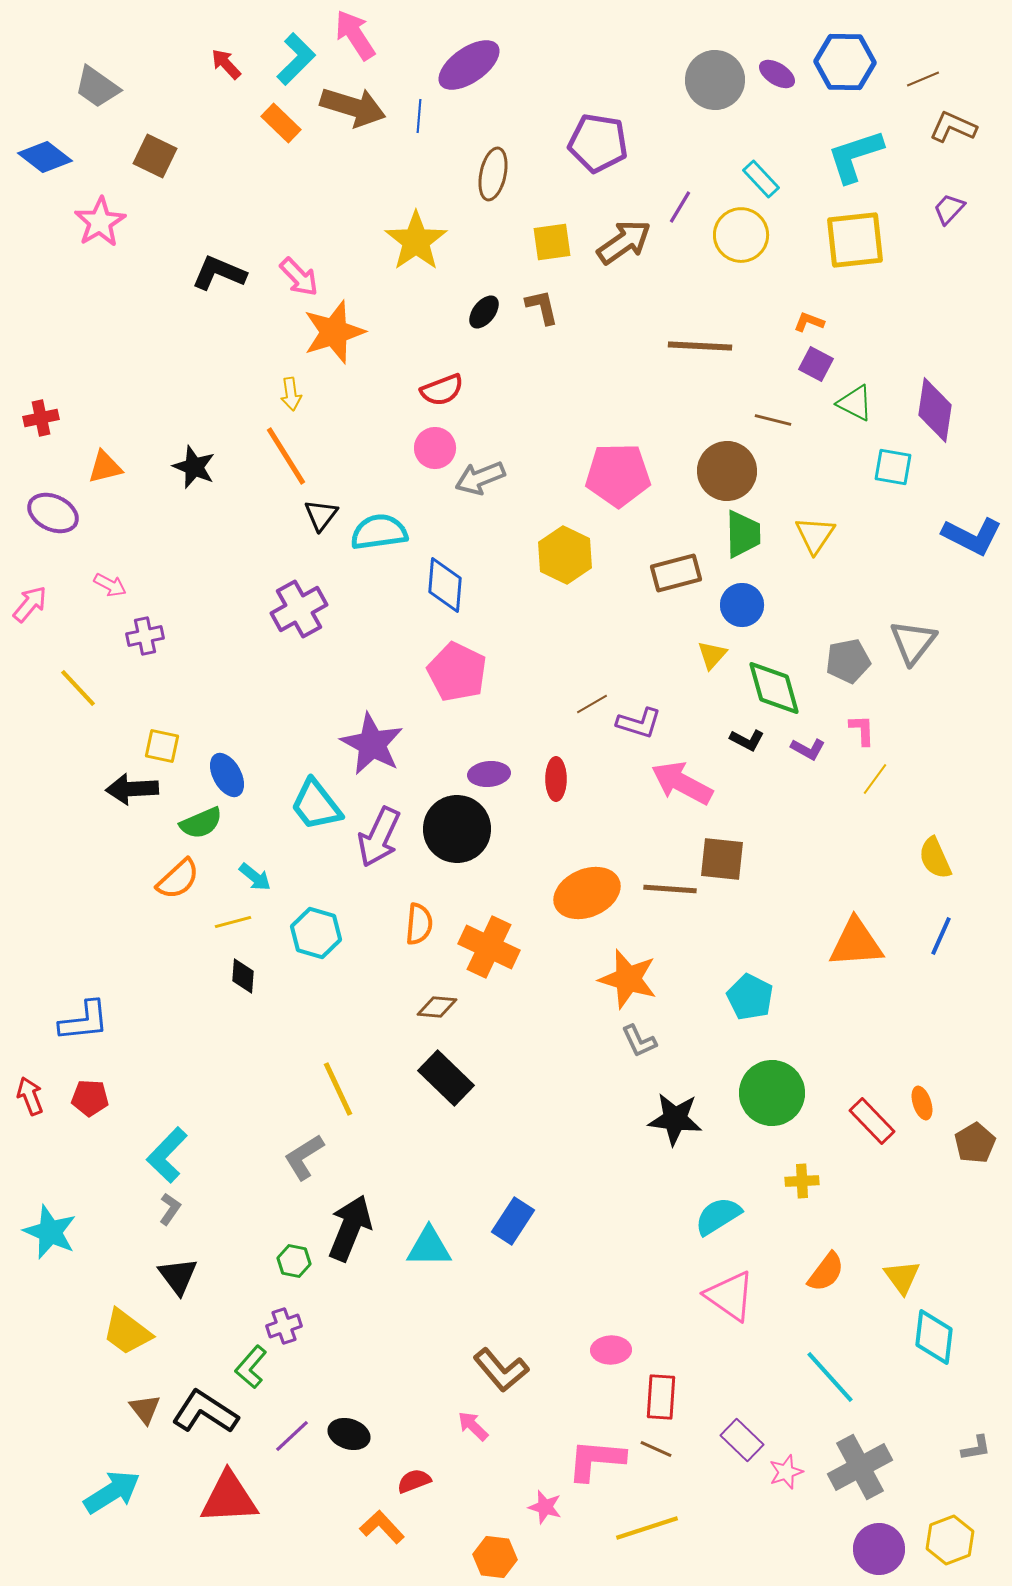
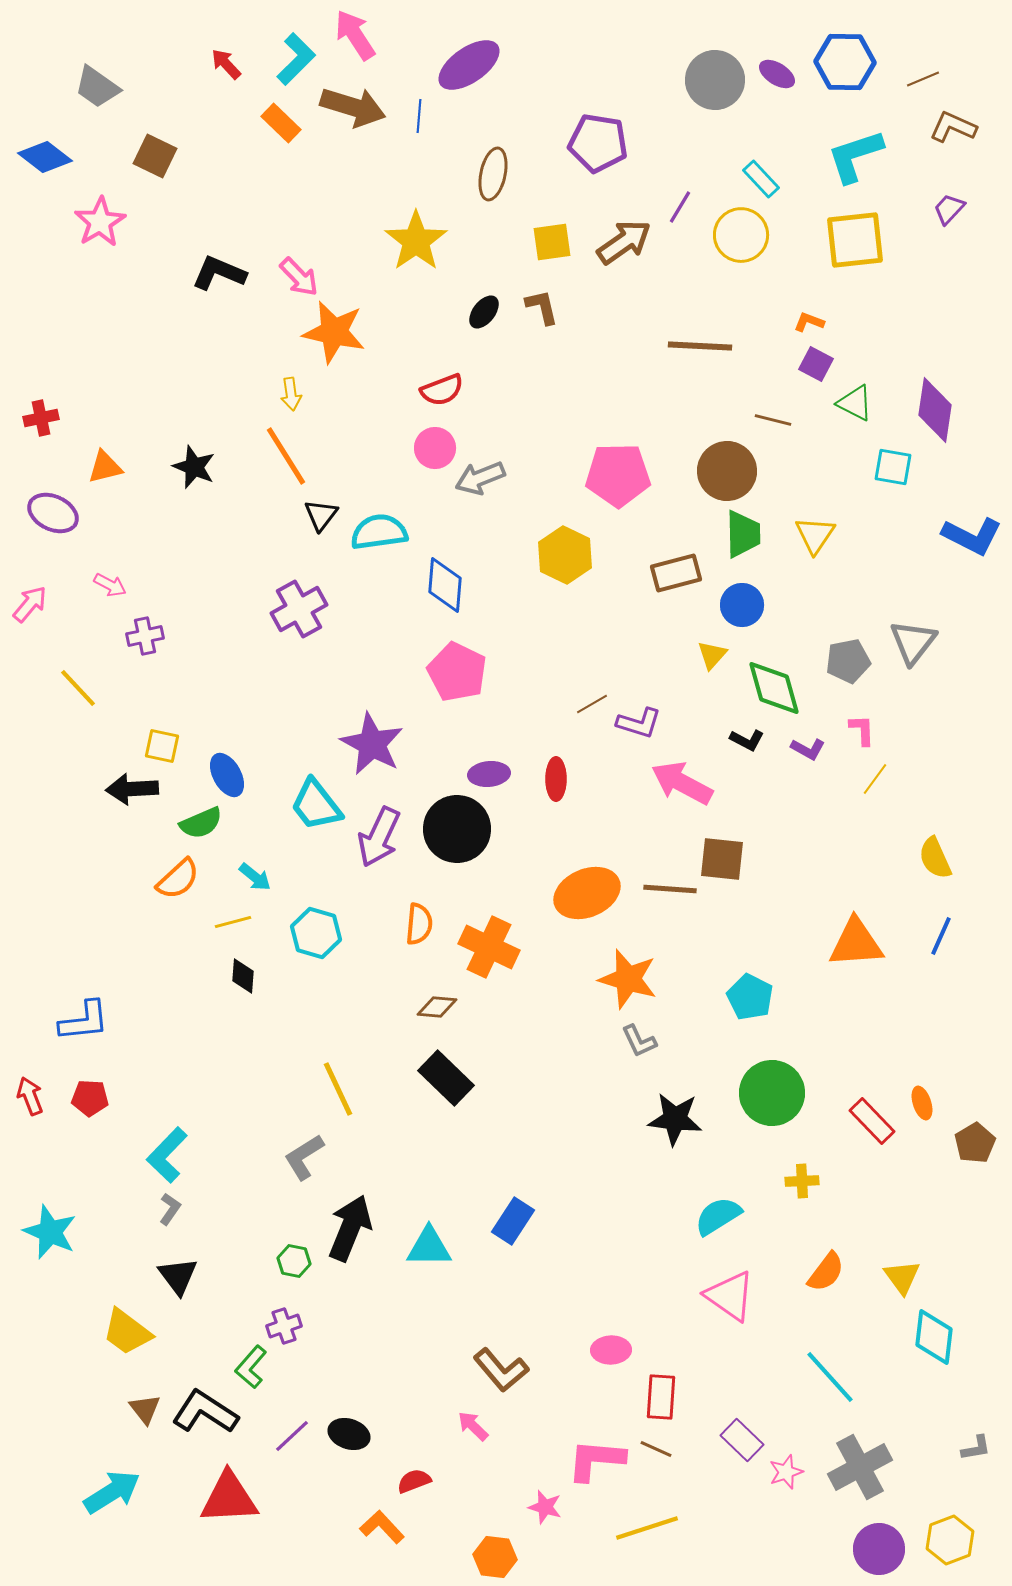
orange star at (334, 332): rotated 30 degrees clockwise
